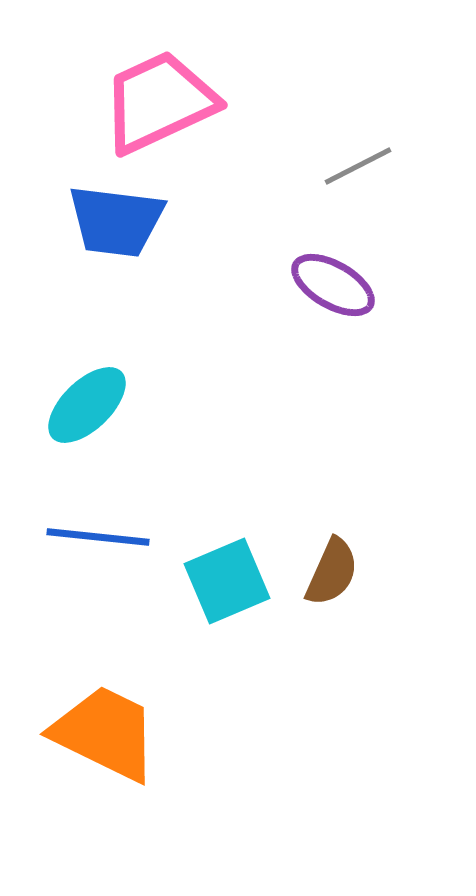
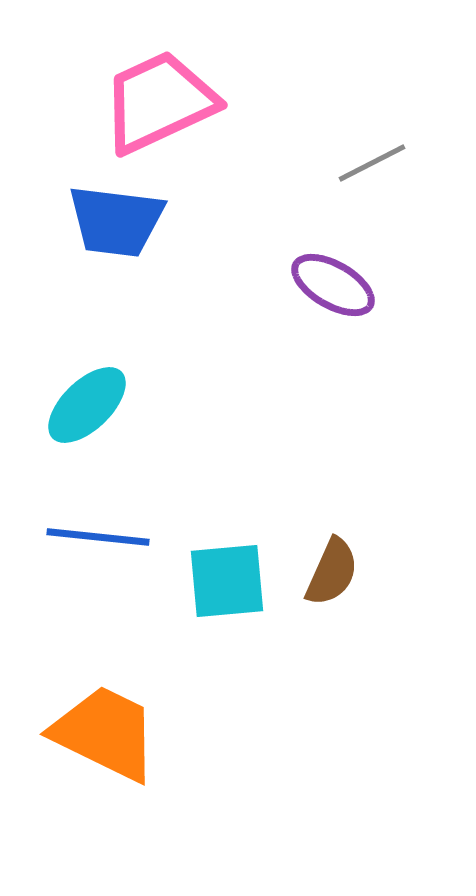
gray line: moved 14 px right, 3 px up
cyan square: rotated 18 degrees clockwise
